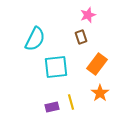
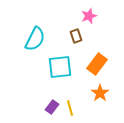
pink star: moved 1 px right, 1 px down
brown rectangle: moved 5 px left, 1 px up
cyan square: moved 4 px right
yellow line: moved 1 px left, 6 px down
purple rectangle: rotated 40 degrees counterclockwise
